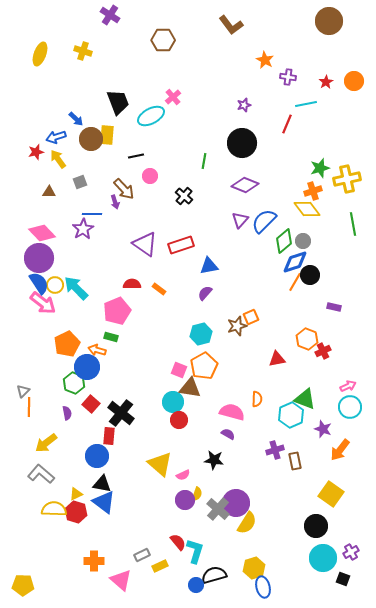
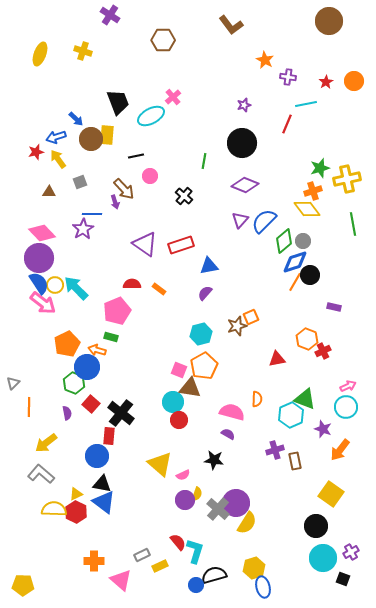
gray triangle at (23, 391): moved 10 px left, 8 px up
cyan circle at (350, 407): moved 4 px left
red hexagon at (76, 512): rotated 10 degrees clockwise
